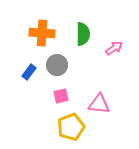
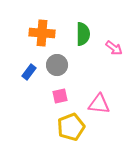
pink arrow: rotated 72 degrees clockwise
pink square: moved 1 px left
